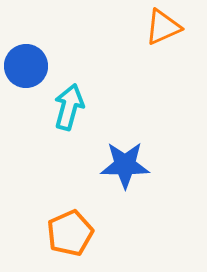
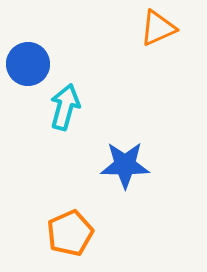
orange triangle: moved 5 px left, 1 px down
blue circle: moved 2 px right, 2 px up
cyan arrow: moved 4 px left
